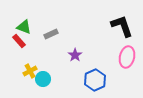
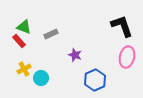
purple star: rotated 16 degrees counterclockwise
yellow cross: moved 6 px left, 2 px up
cyan circle: moved 2 px left, 1 px up
